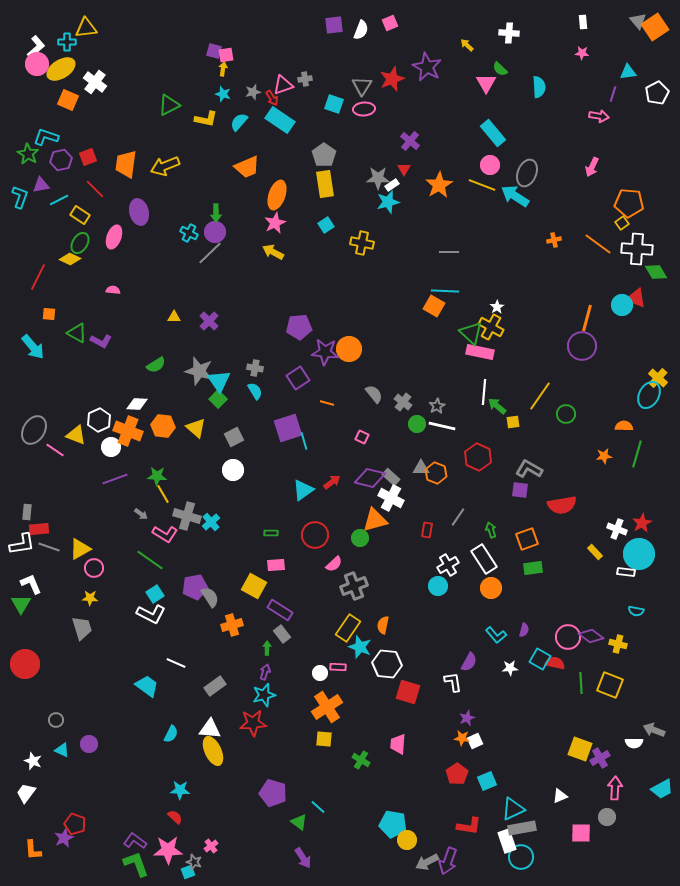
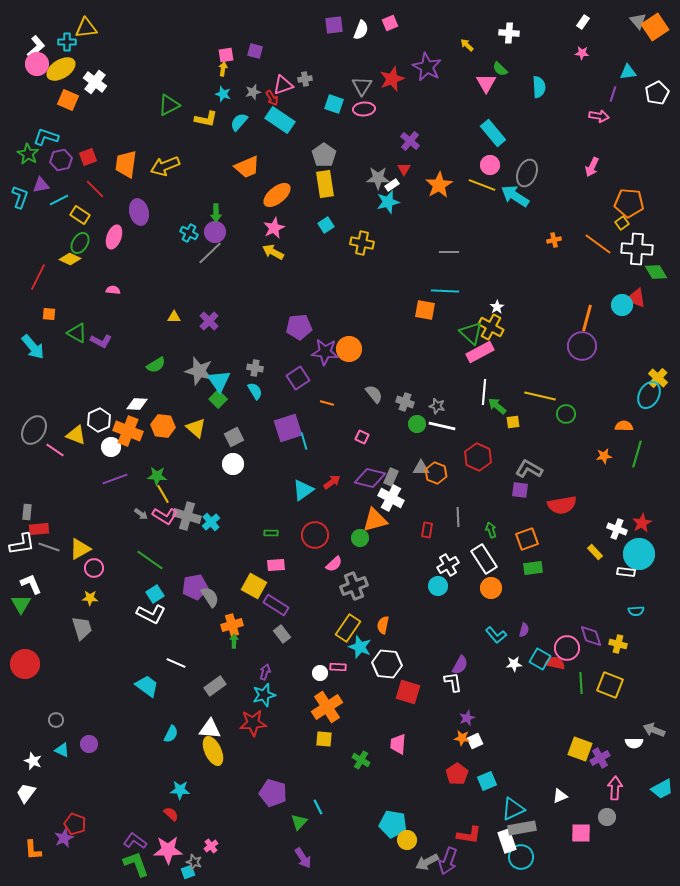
white rectangle at (583, 22): rotated 40 degrees clockwise
purple square at (214, 51): moved 41 px right
orange ellipse at (277, 195): rotated 32 degrees clockwise
pink star at (275, 223): moved 1 px left, 5 px down
orange square at (434, 306): moved 9 px left, 4 px down; rotated 20 degrees counterclockwise
pink rectangle at (480, 352): rotated 40 degrees counterclockwise
yellow line at (540, 396): rotated 68 degrees clockwise
gray cross at (403, 402): moved 2 px right; rotated 18 degrees counterclockwise
gray star at (437, 406): rotated 28 degrees counterclockwise
white circle at (233, 470): moved 6 px up
gray rectangle at (391, 477): rotated 72 degrees clockwise
gray line at (458, 517): rotated 36 degrees counterclockwise
pink L-shape at (165, 534): moved 18 px up
purple rectangle at (280, 610): moved 4 px left, 5 px up
cyan semicircle at (636, 611): rotated 14 degrees counterclockwise
purple diamond at (591, 636): rotated 35 degrees clockwise
pink circle at (568, 637): moved 1 px left, 11 px down
green arrow at (267, 648): moved 33 px left, 7 px up
purple semicircle at (469, 662): moved 9 px left, 3 px down
white star at (510, 668): moved 4 px right, 4 px up
cyan line at (318, 807): rotated 21 degrees clockwise
red semicircle at (175, 817): moved 4 px left, 3 px up
green triangle at (299, 822): rotated 36 degrees clockwise
red L-shape at (469, 826): moved 9 px down
